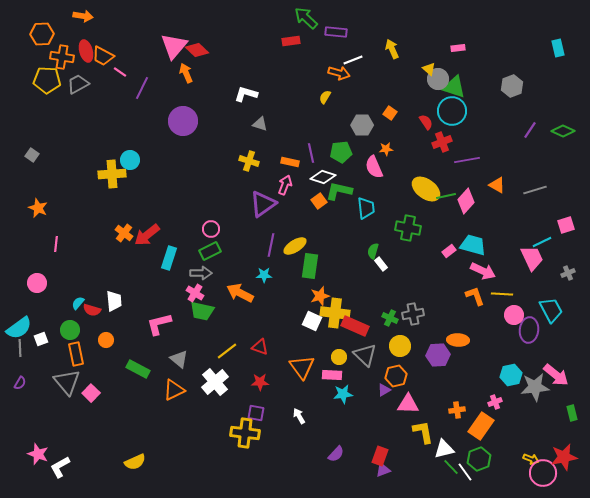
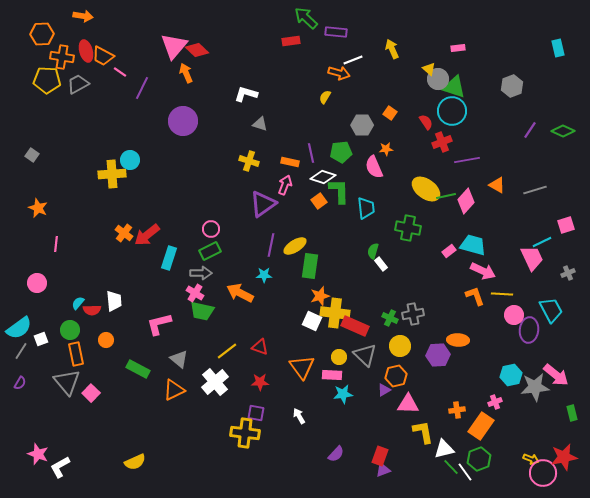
green L-shape at (339, 191): rotated 76 degrees clockwise
red semicircle at (92, 310): rotated 18 degrees counterclockwise
gray line at (20, 348): moved 1 px right, 3 px down; rotated 36 degrees clockwise
